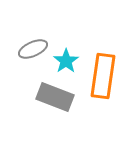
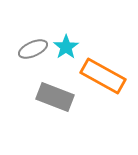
cyan star: moved 14 px up
orange rectangle: rotated 69 degrees counterclockwise
